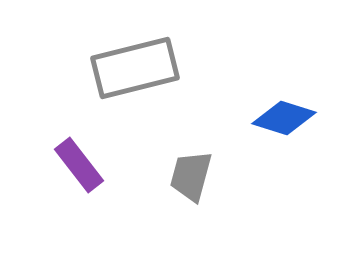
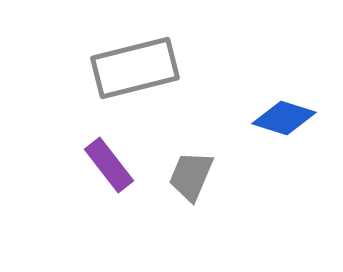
purple rectangle: moved 30 px right
gray trapezoid: rotated 8 degrees clockwise
